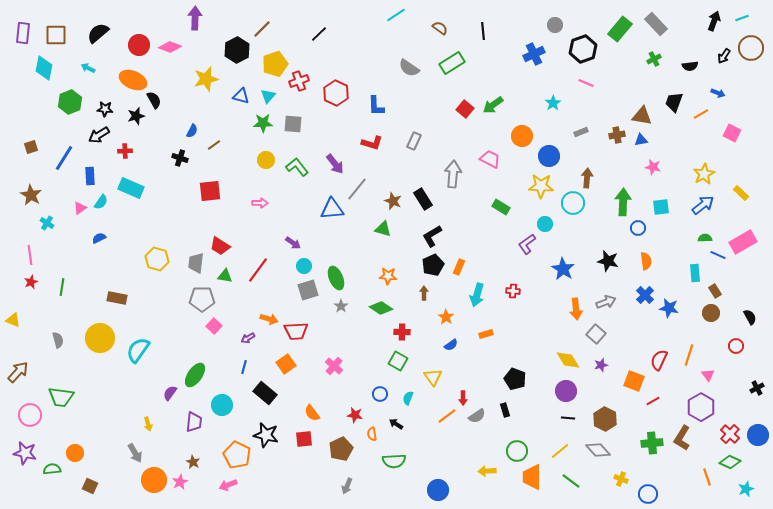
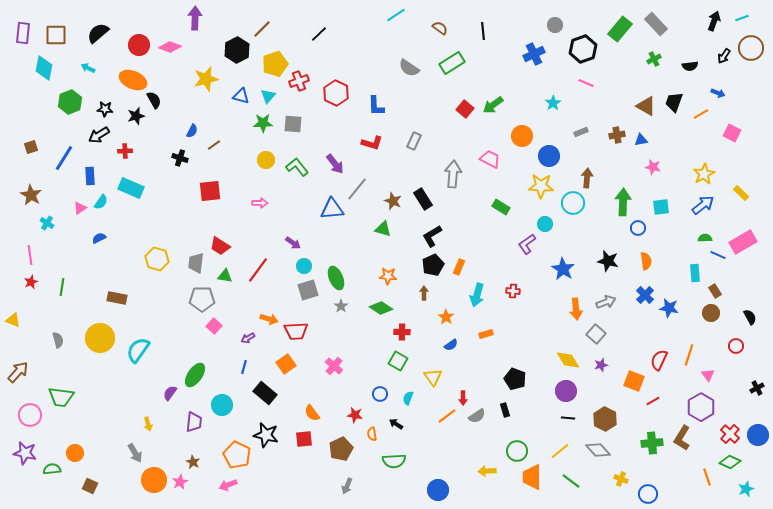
brown triangle at (642, 116): moved 4 px right, 10 px up; rotated 20 degrees clockwise
